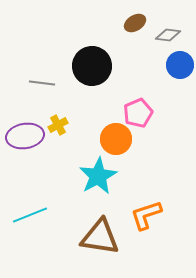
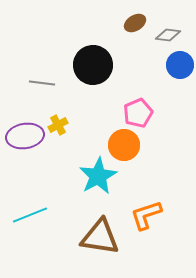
black circle: moved 1 px right, 1 px up
orange circle: moved 8 px right, 6 px down
